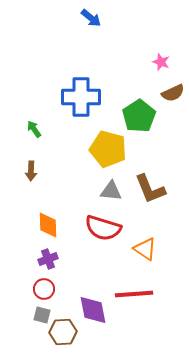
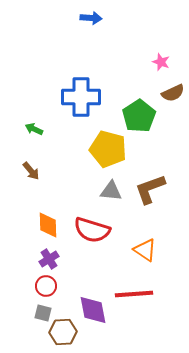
blue arrow: rotated 35 degrees counterclockwise
green arrow: rotated 30 degrees counterclockwise
brown arrow: rotated 42 degrees counterclockwise
brown L-shape: rotated 92 degrees clockwise
red semicircle: moved 11 px left, 2 px down
orange triangle: moved 1 px down
purple cross: moved 1 px right; rotated 12 degrees counterclockwise
red circle: moved 2 px right, 3 px up
gray square: moved 1 px right, 2 px up
